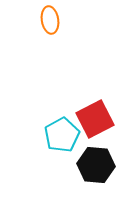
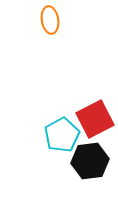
black hexagon: moved 6 px left, 4 px up; rotated 12 degrees counterclockwise
